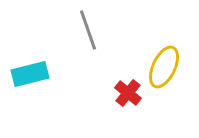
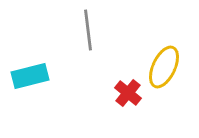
gray line: rotated 12 degrees clockwise
cyan rectangle: moved 2 px down
